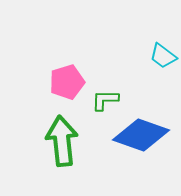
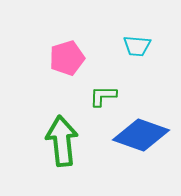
cyan trapezoid: moved 26 px left, 10 px up; rotated 32 degrees counterclockwise
pink pentagon: moved 24 px up
green L-shape: moved 2 px left, 4 px up
